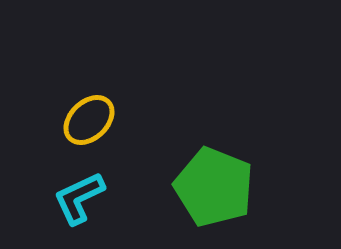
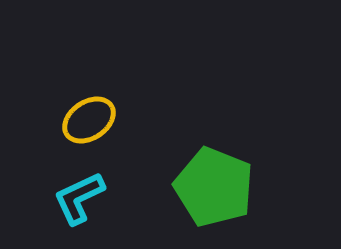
yellow ellipse: rotated 10 degrees clockwise
